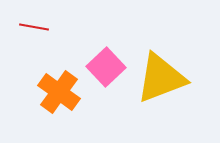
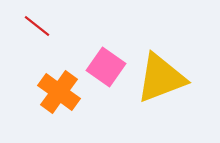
red line: moved 3 px right, 1 px up; rotated 28 degrees clockwise
pink square: rotated 12 degrees counterclockwise
